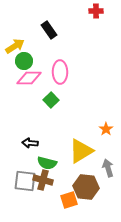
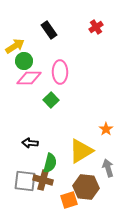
red cross: moved 16 px down; rotated 32 degrees counterclockwise
green semicircle: moved 3 px right; rotated 90 degrees counterclockwise
